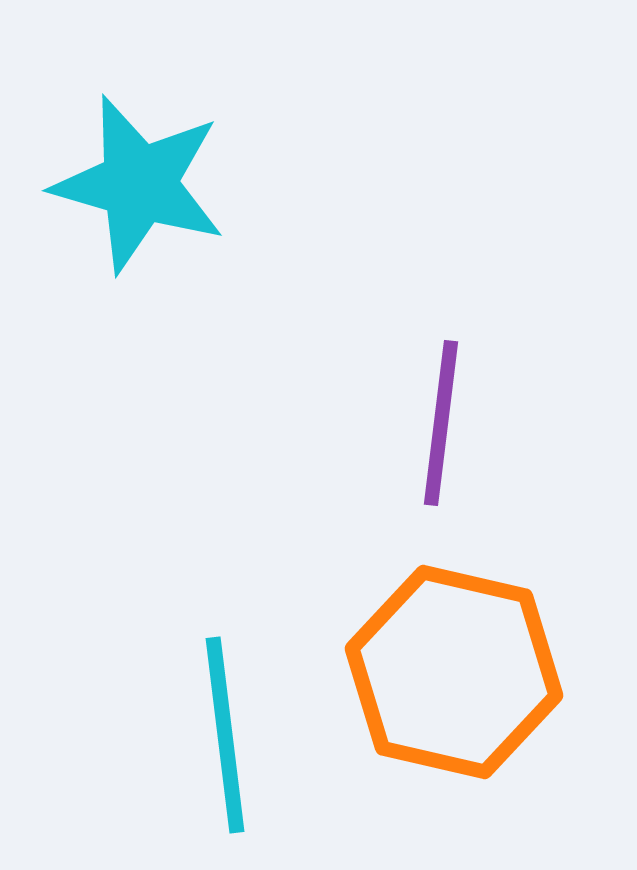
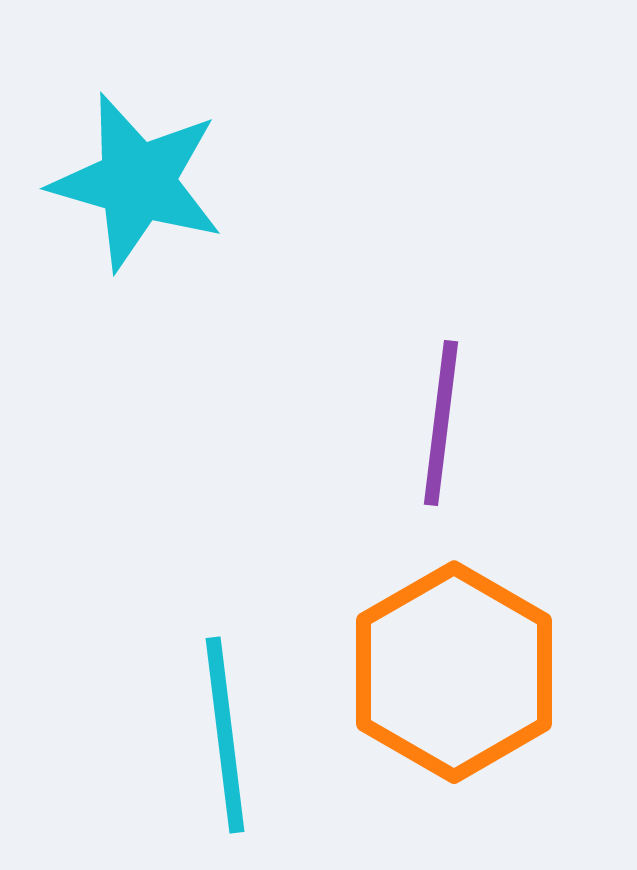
cyan star: moved 2 px left, 2 px up
orange hexagon: rotated 17 degrees clockwise
